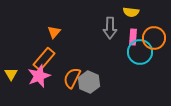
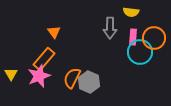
orange triangle: rotated 16 degrees counterclockwise
